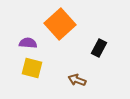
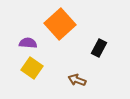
yellow square: rotated 20 degrees clockwise
